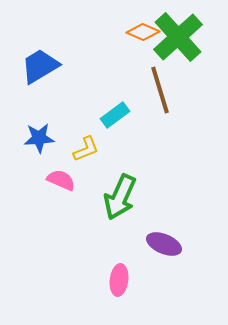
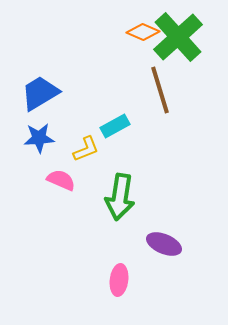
blue trapezoid: moved 27 px down
cyan rectangle: moved 11 px down; rotated 8 degrees clockwise
green arrow: rotated 15 degrees counterclockwise
